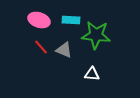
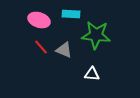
cyan rectangle: moved 6 px up
